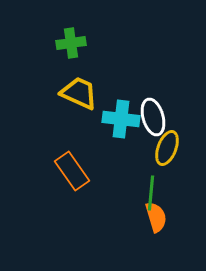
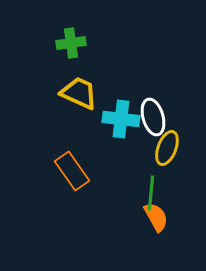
orange semicircle: rotated 12 degrees counterclockwise
